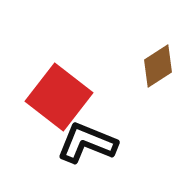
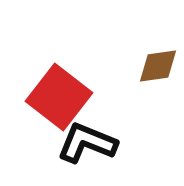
brown diamond: rotated 24 degrees clockwise
